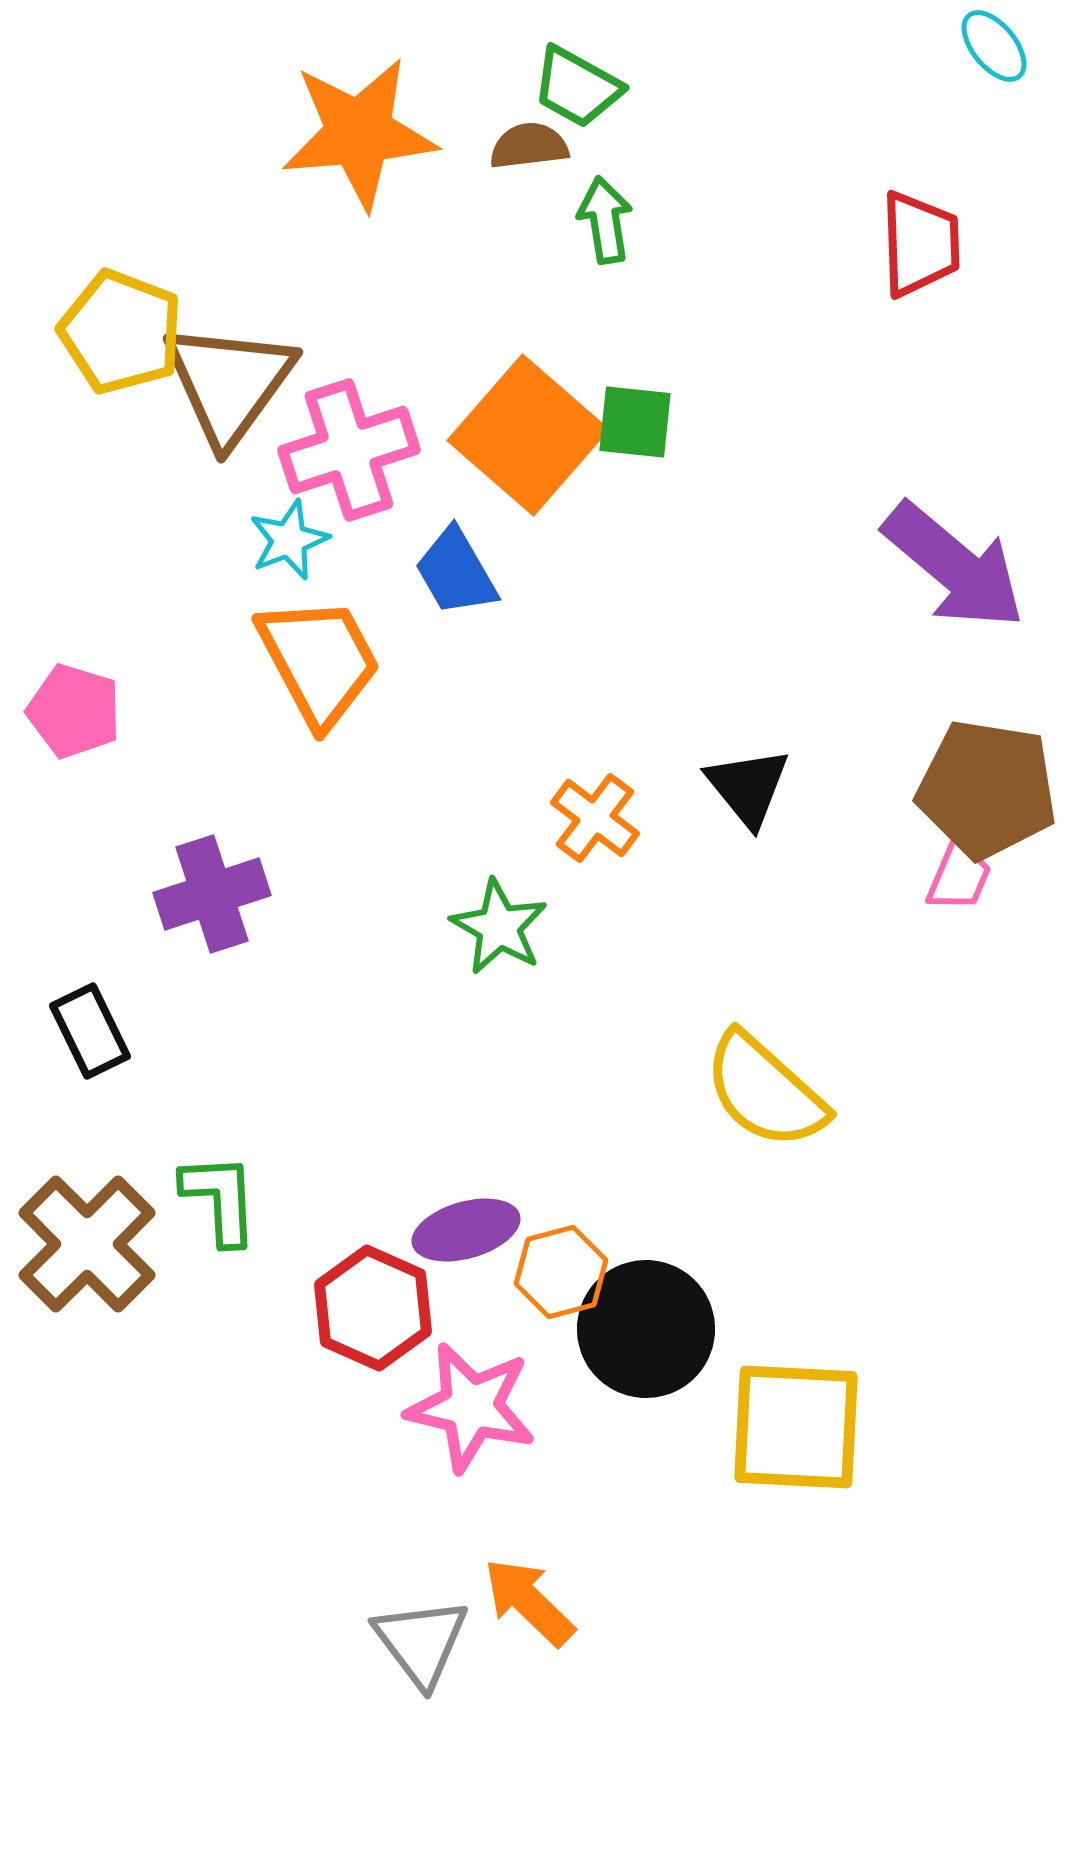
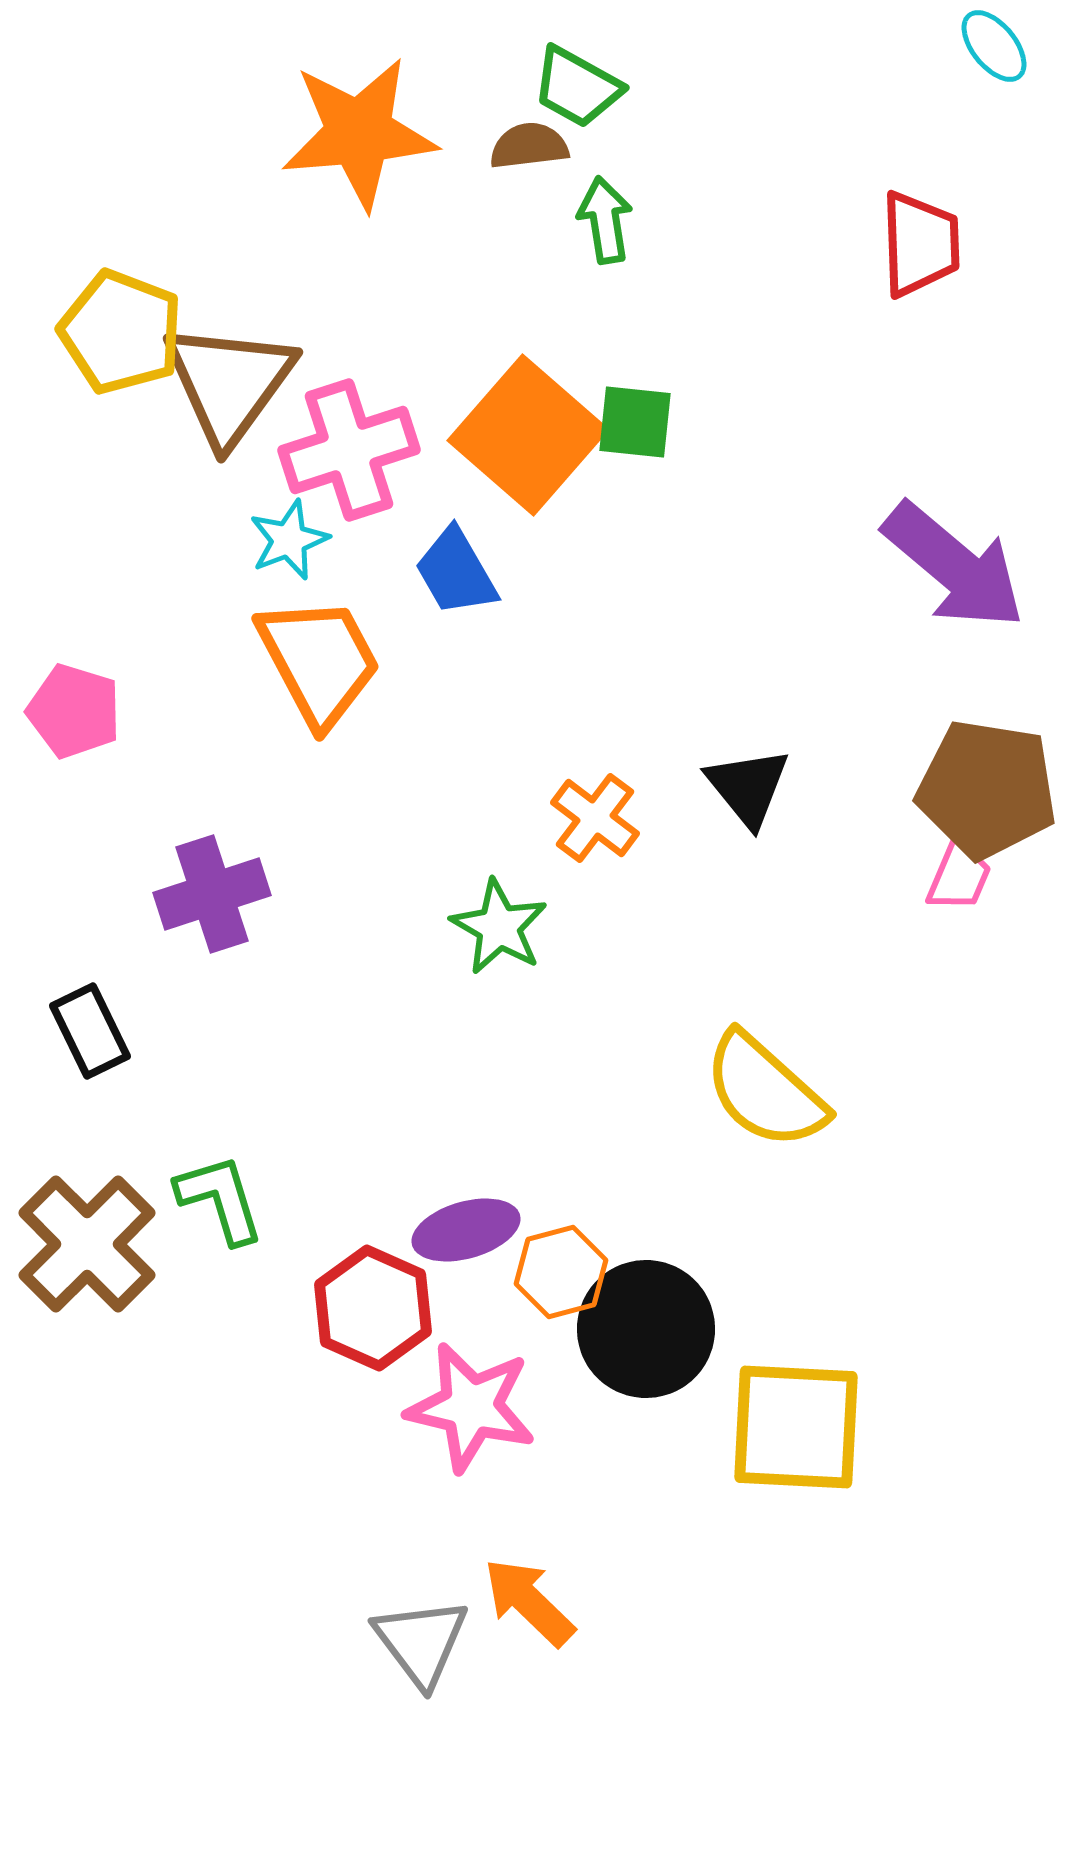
green L-shape: rotated 14 degrees counterclockwise
